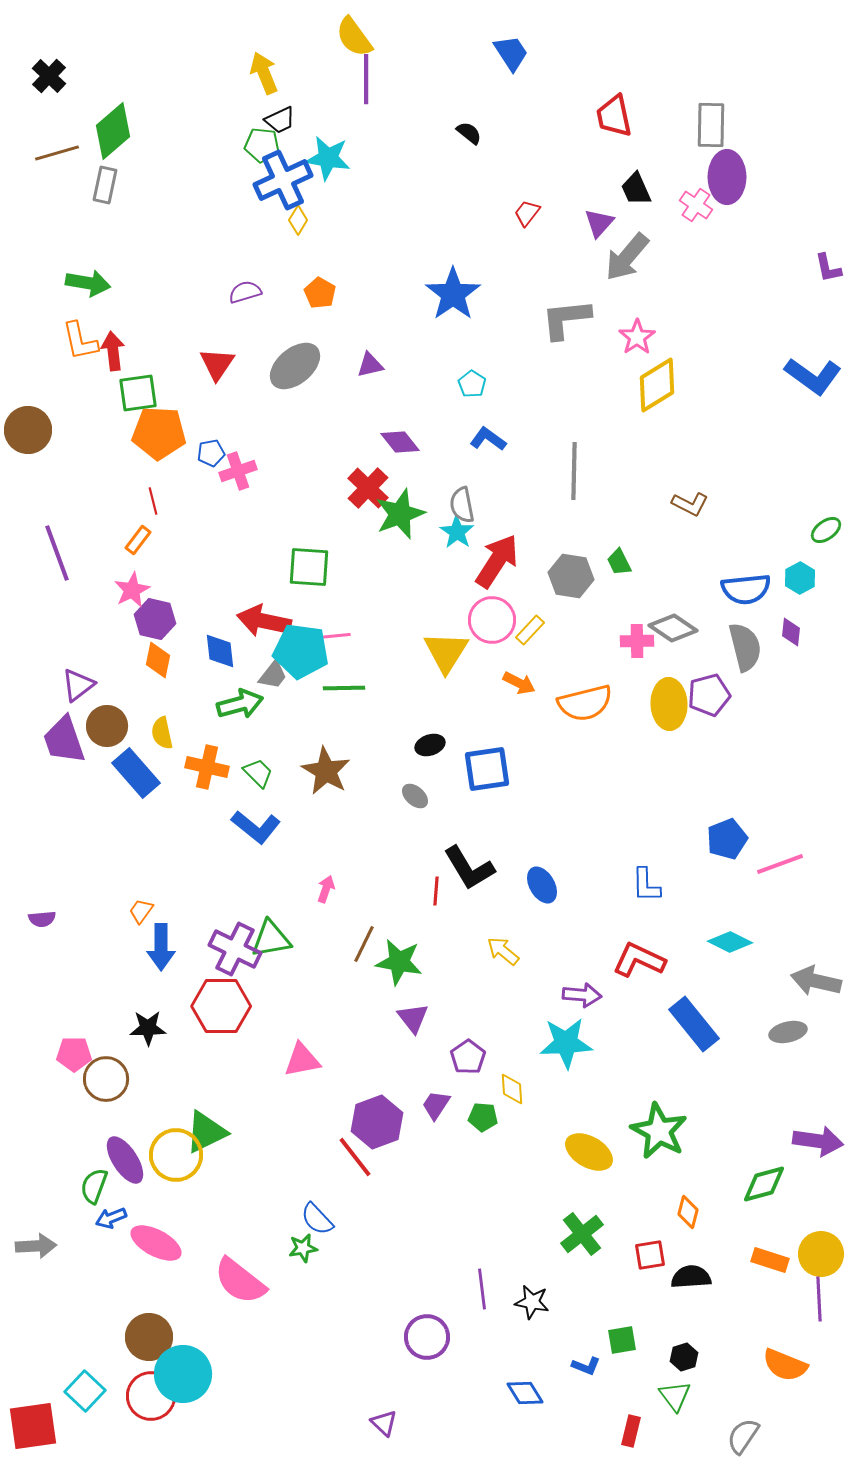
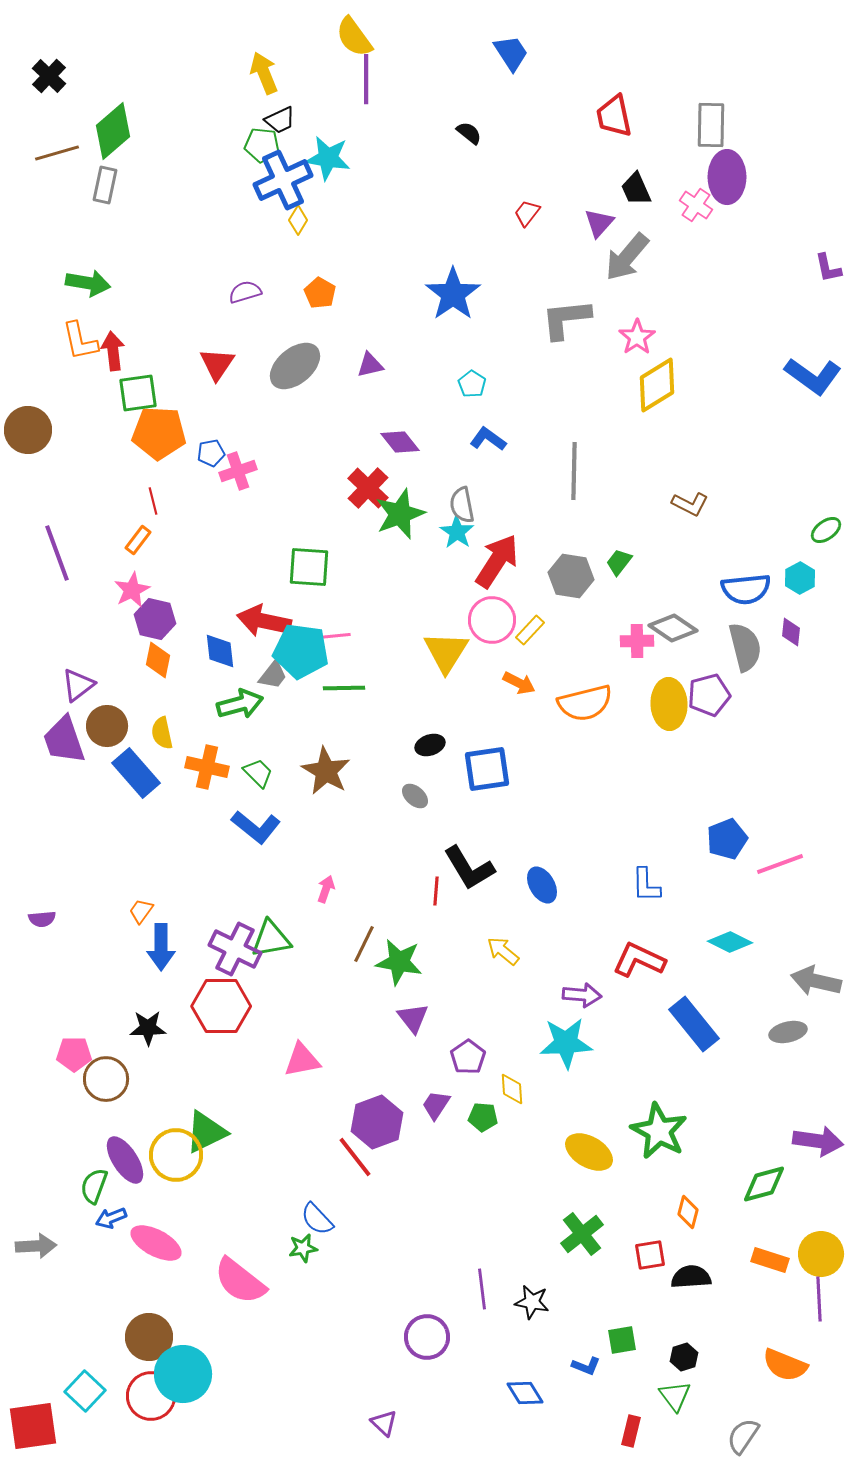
green trapezoid at (619, 562): rotated 64 degrees clockwise
